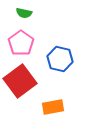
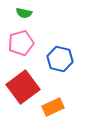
pink pentagon: rotated 20 degrees clockwise
red square: moved 3 px right, 6 px down
orange rectangle: rotated 15 degrees counterclockwise
